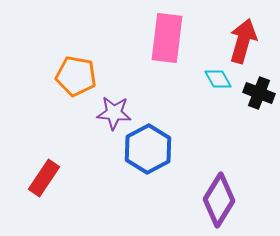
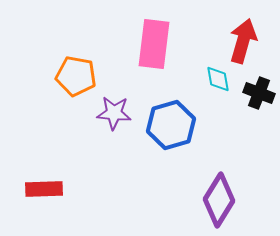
pink rectangle: moved 13 px left, 6 px down
cyan diamond: rotated 20 degrees clockwise
blue hexagon: moved 23 px right, 24 px up; rotated 12 degrees clockwise
red rectangle: moved 11 px down; rotated 54 degrees clockwise
